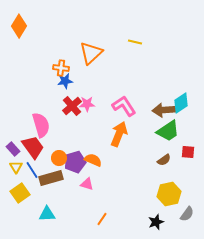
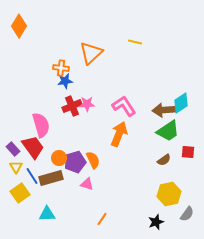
red cross: rotated 18 degrees clockwise
orange semicircle: rotated 42 degrees clockwise
blue line: moved 6 px down
